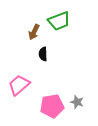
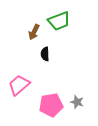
black semicircle: moved 2 px right
pink pentagon: moved 1 px left, 1 px up
